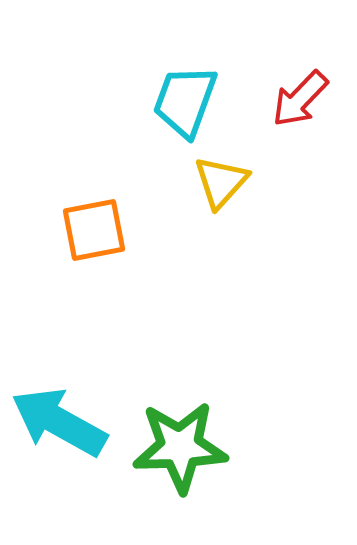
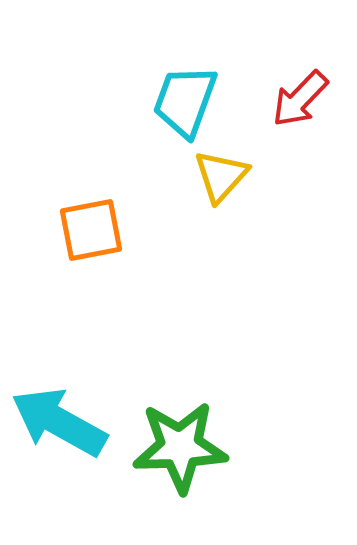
yellow triangle: moved 6 px up
orange square: moved 3 px left
